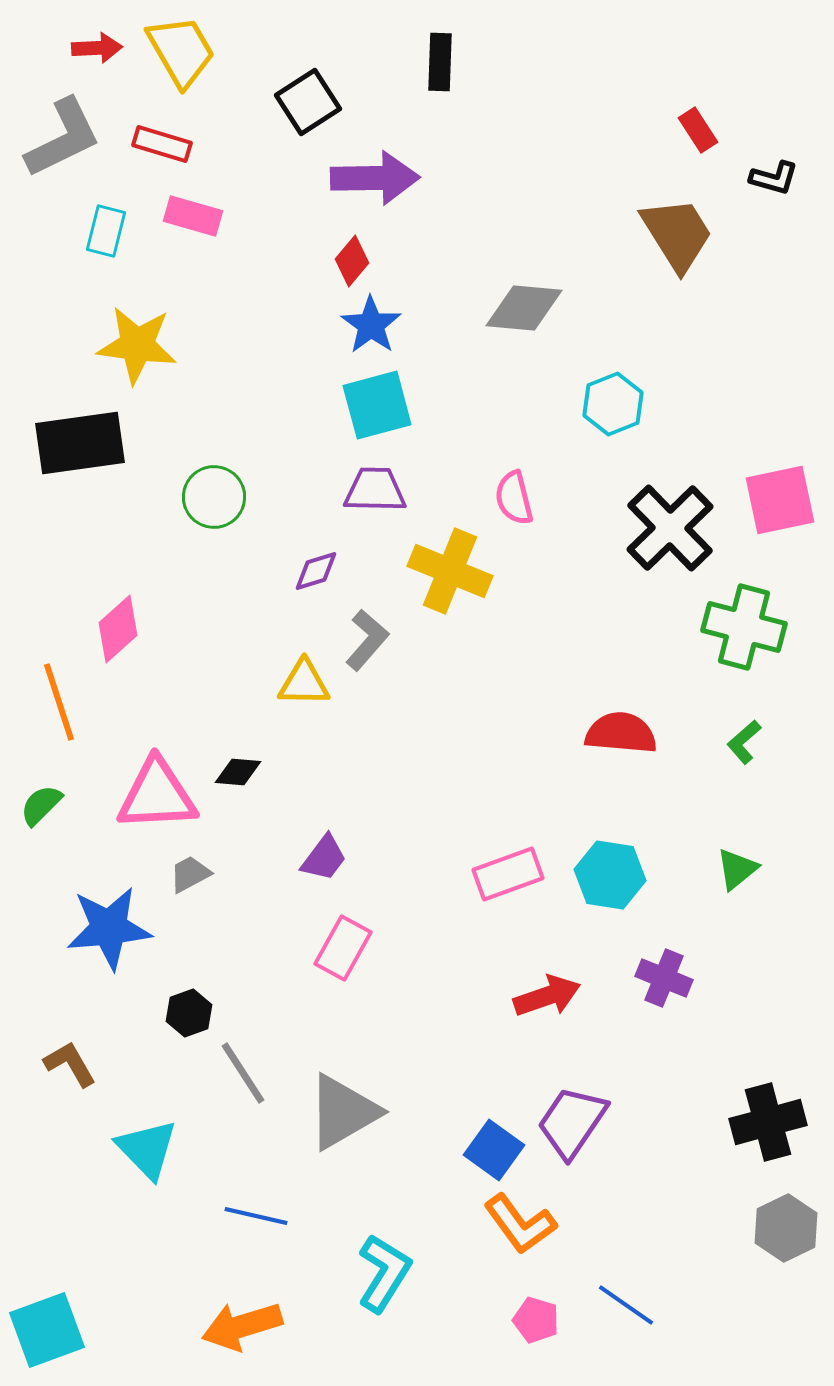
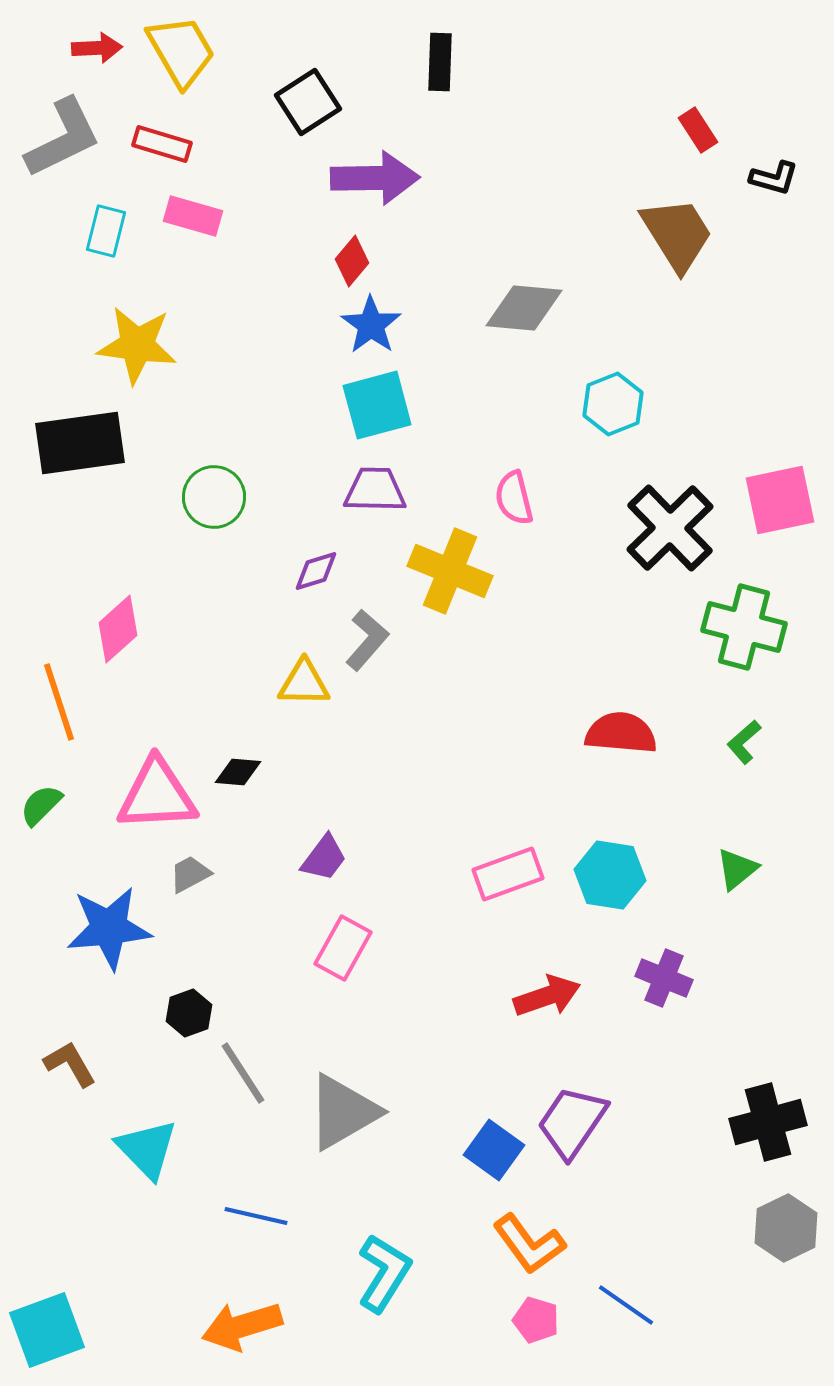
orange L-shape at (520, 1224): moved 9 px right, 20 px down
